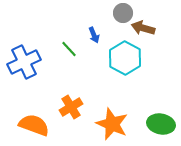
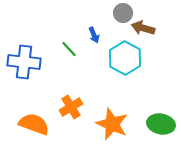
blue cross: rotated 32 degrees clockwise
orange semicircle: moved 1 px up
